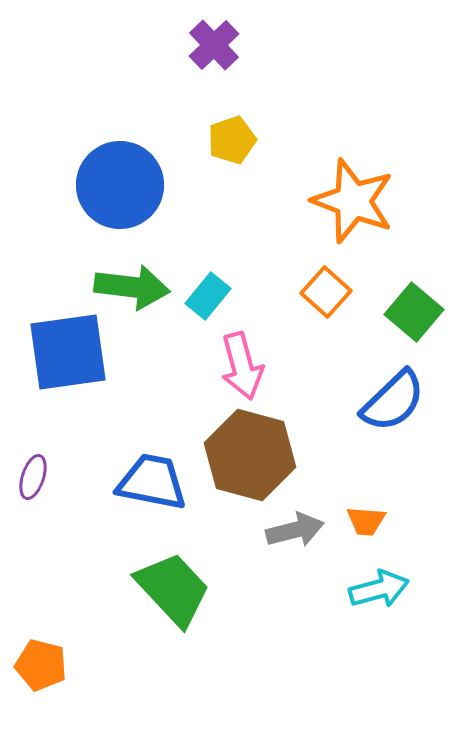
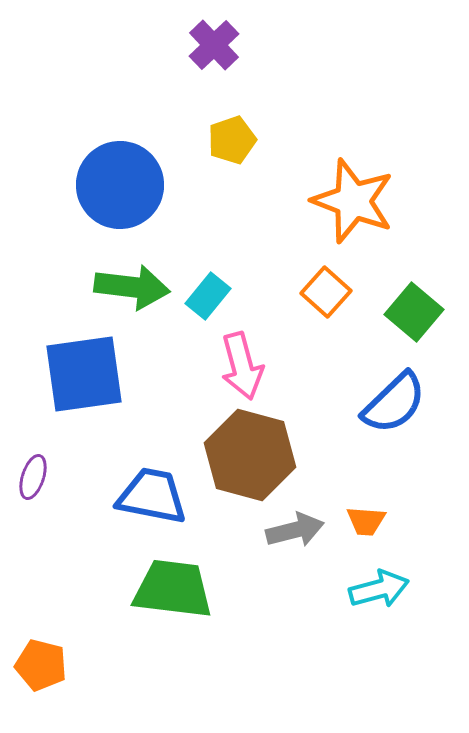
blue square: moved 16 px right, 22 px down
blue semicircle: moved 1 px right, 2 px down
blue trapezoid: moved 14 px down
green trapezoid: rotated 40 degrees counterclockwise
